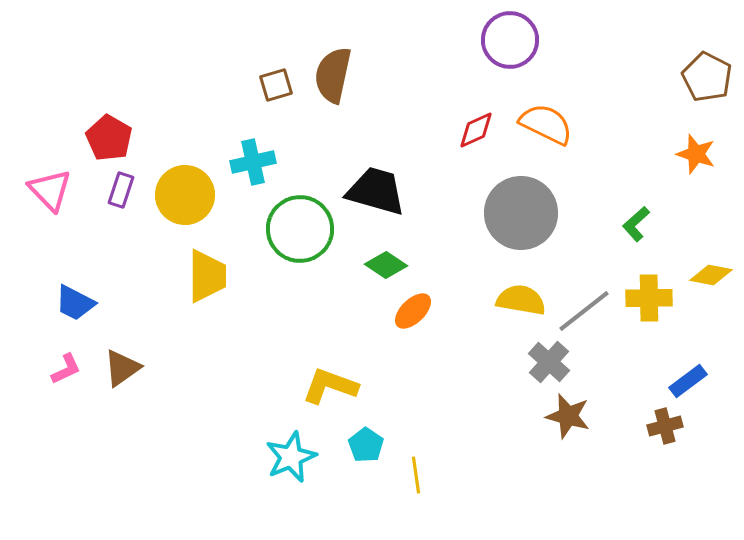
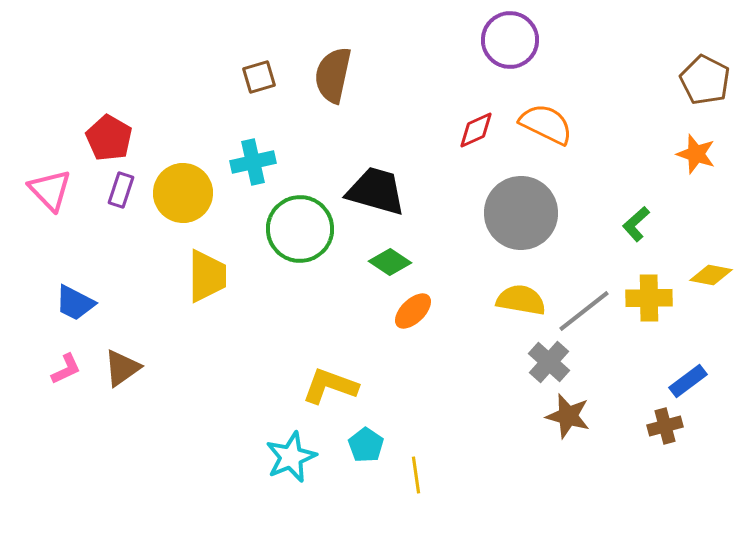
brown pentagon: moved 2 px left, 3 px down
brown square: moved 17 px left, 8 px up
yellow circle: moved 2 px left, 2 px up
green diamond: moved 4 px right, 3 px up
